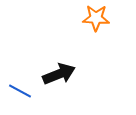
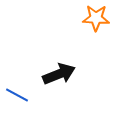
blue line: moved 3 px left, 4 px down
